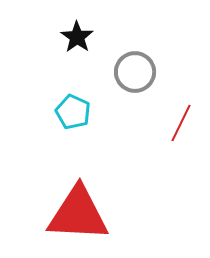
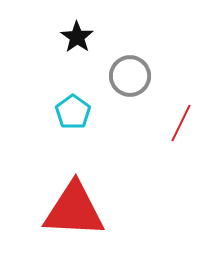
gray circle: moved 5 px left, 4 px down
cyan pentagon: rotated 12 degrees clockwise
red triangle: moved 4 px left, 4 px up
